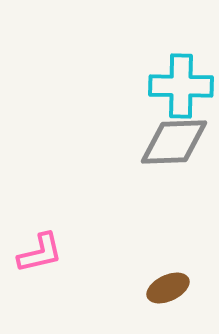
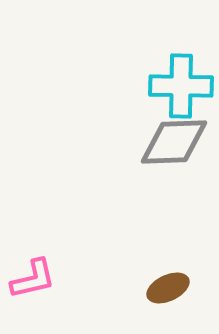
pink L-shape: moved 7 px left, 26 px down
